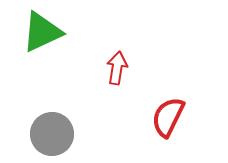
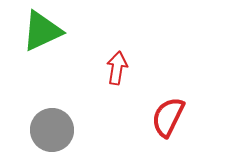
green triangle: moved 1 px up
gray circle: moved 4 px up
